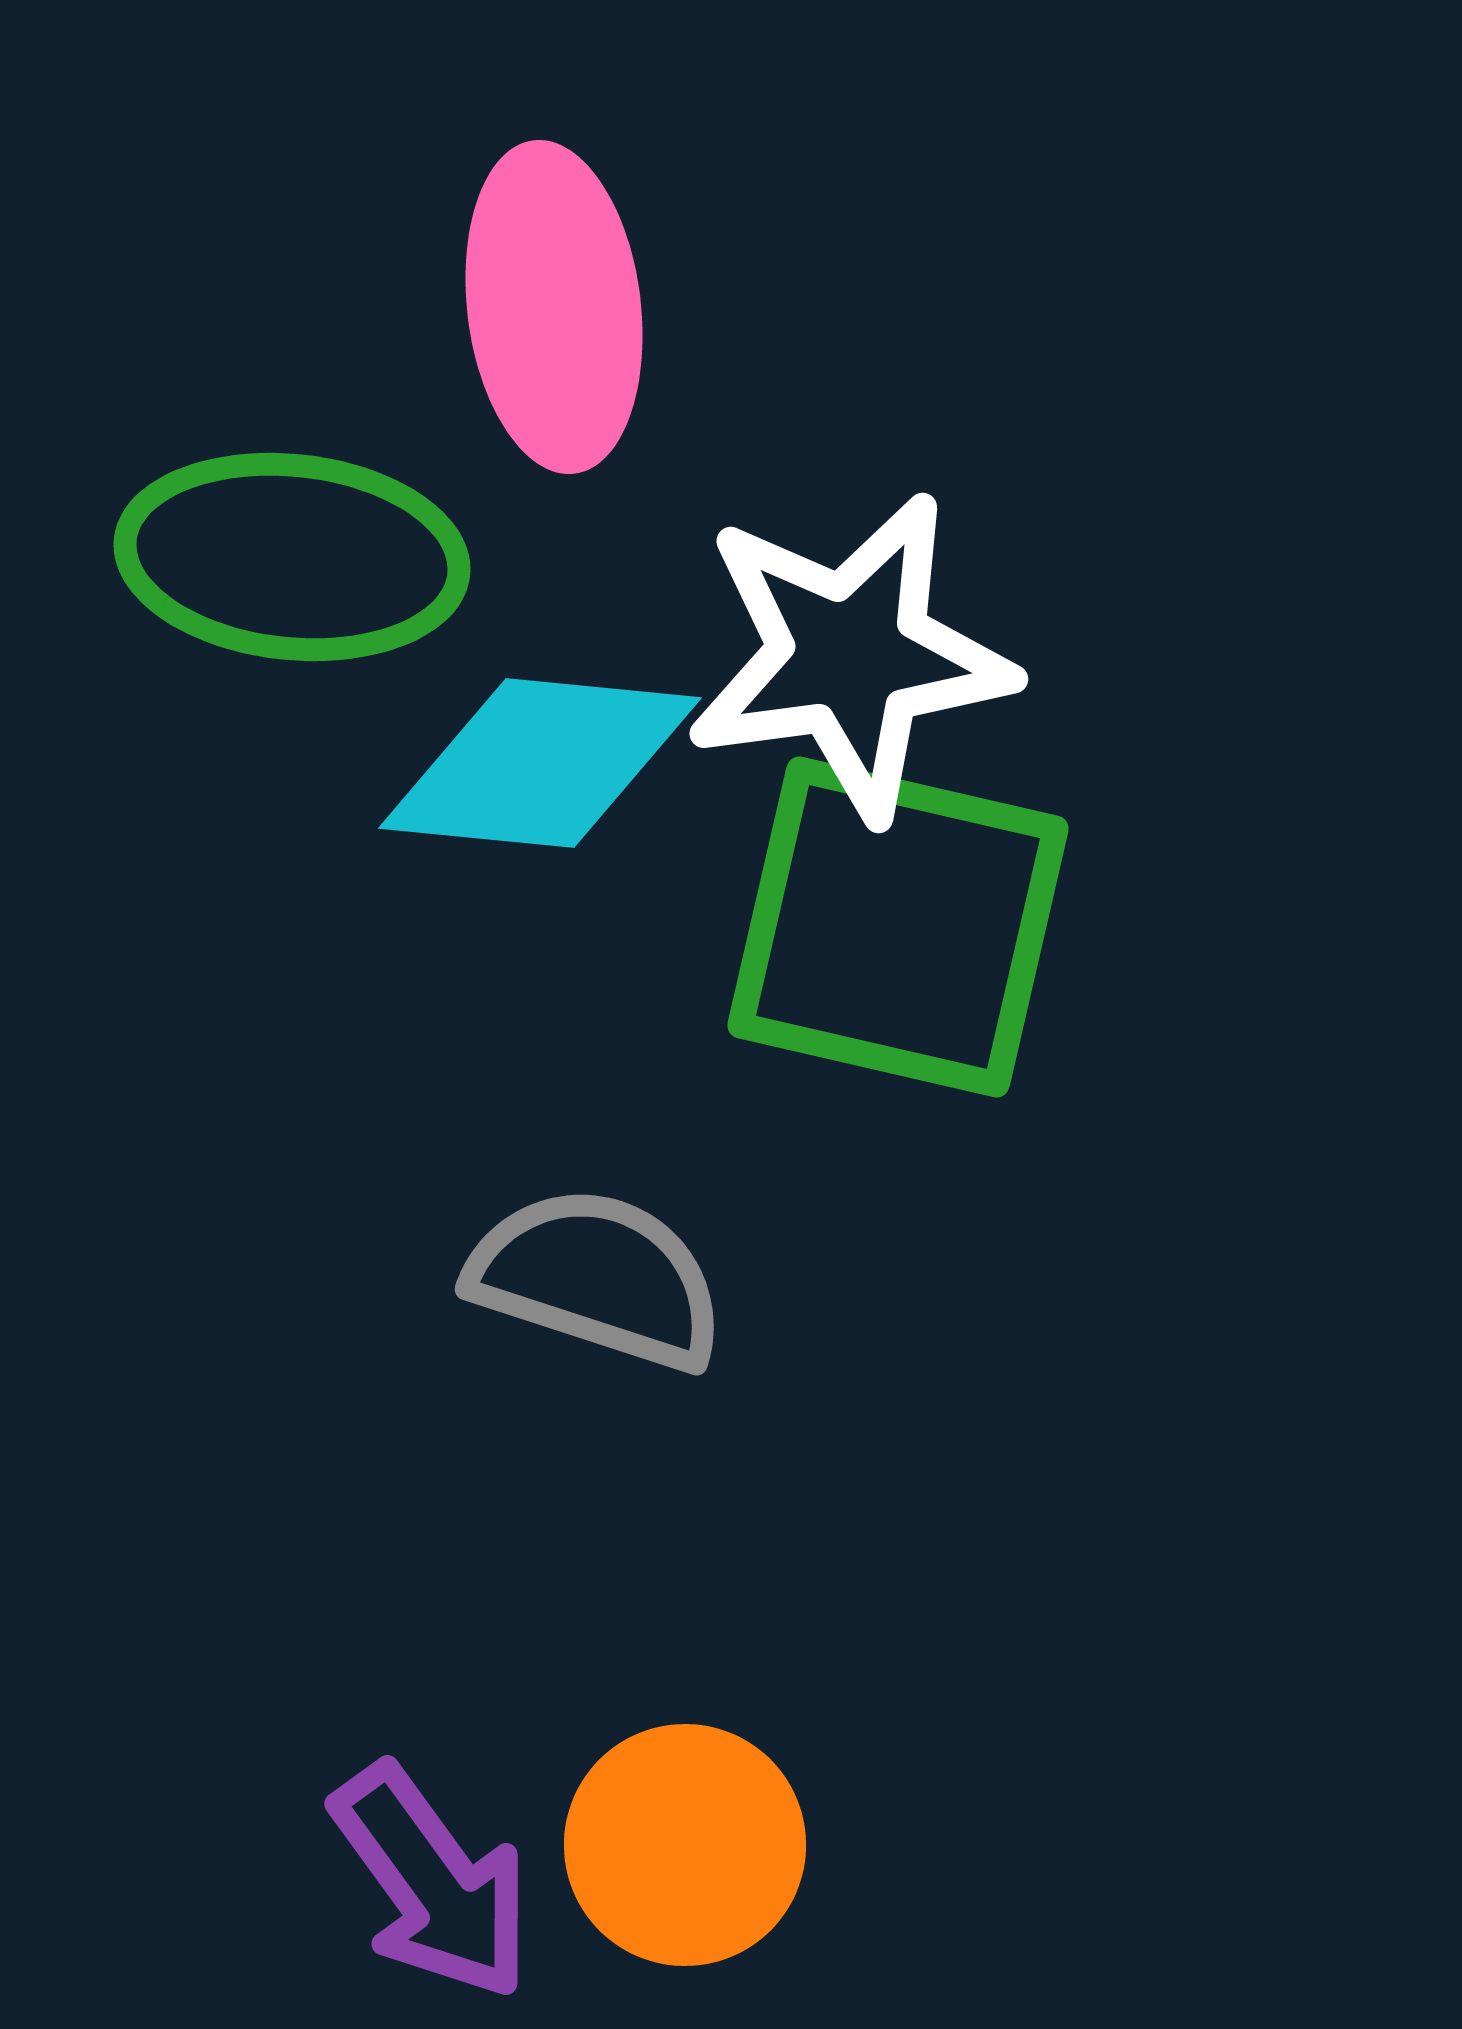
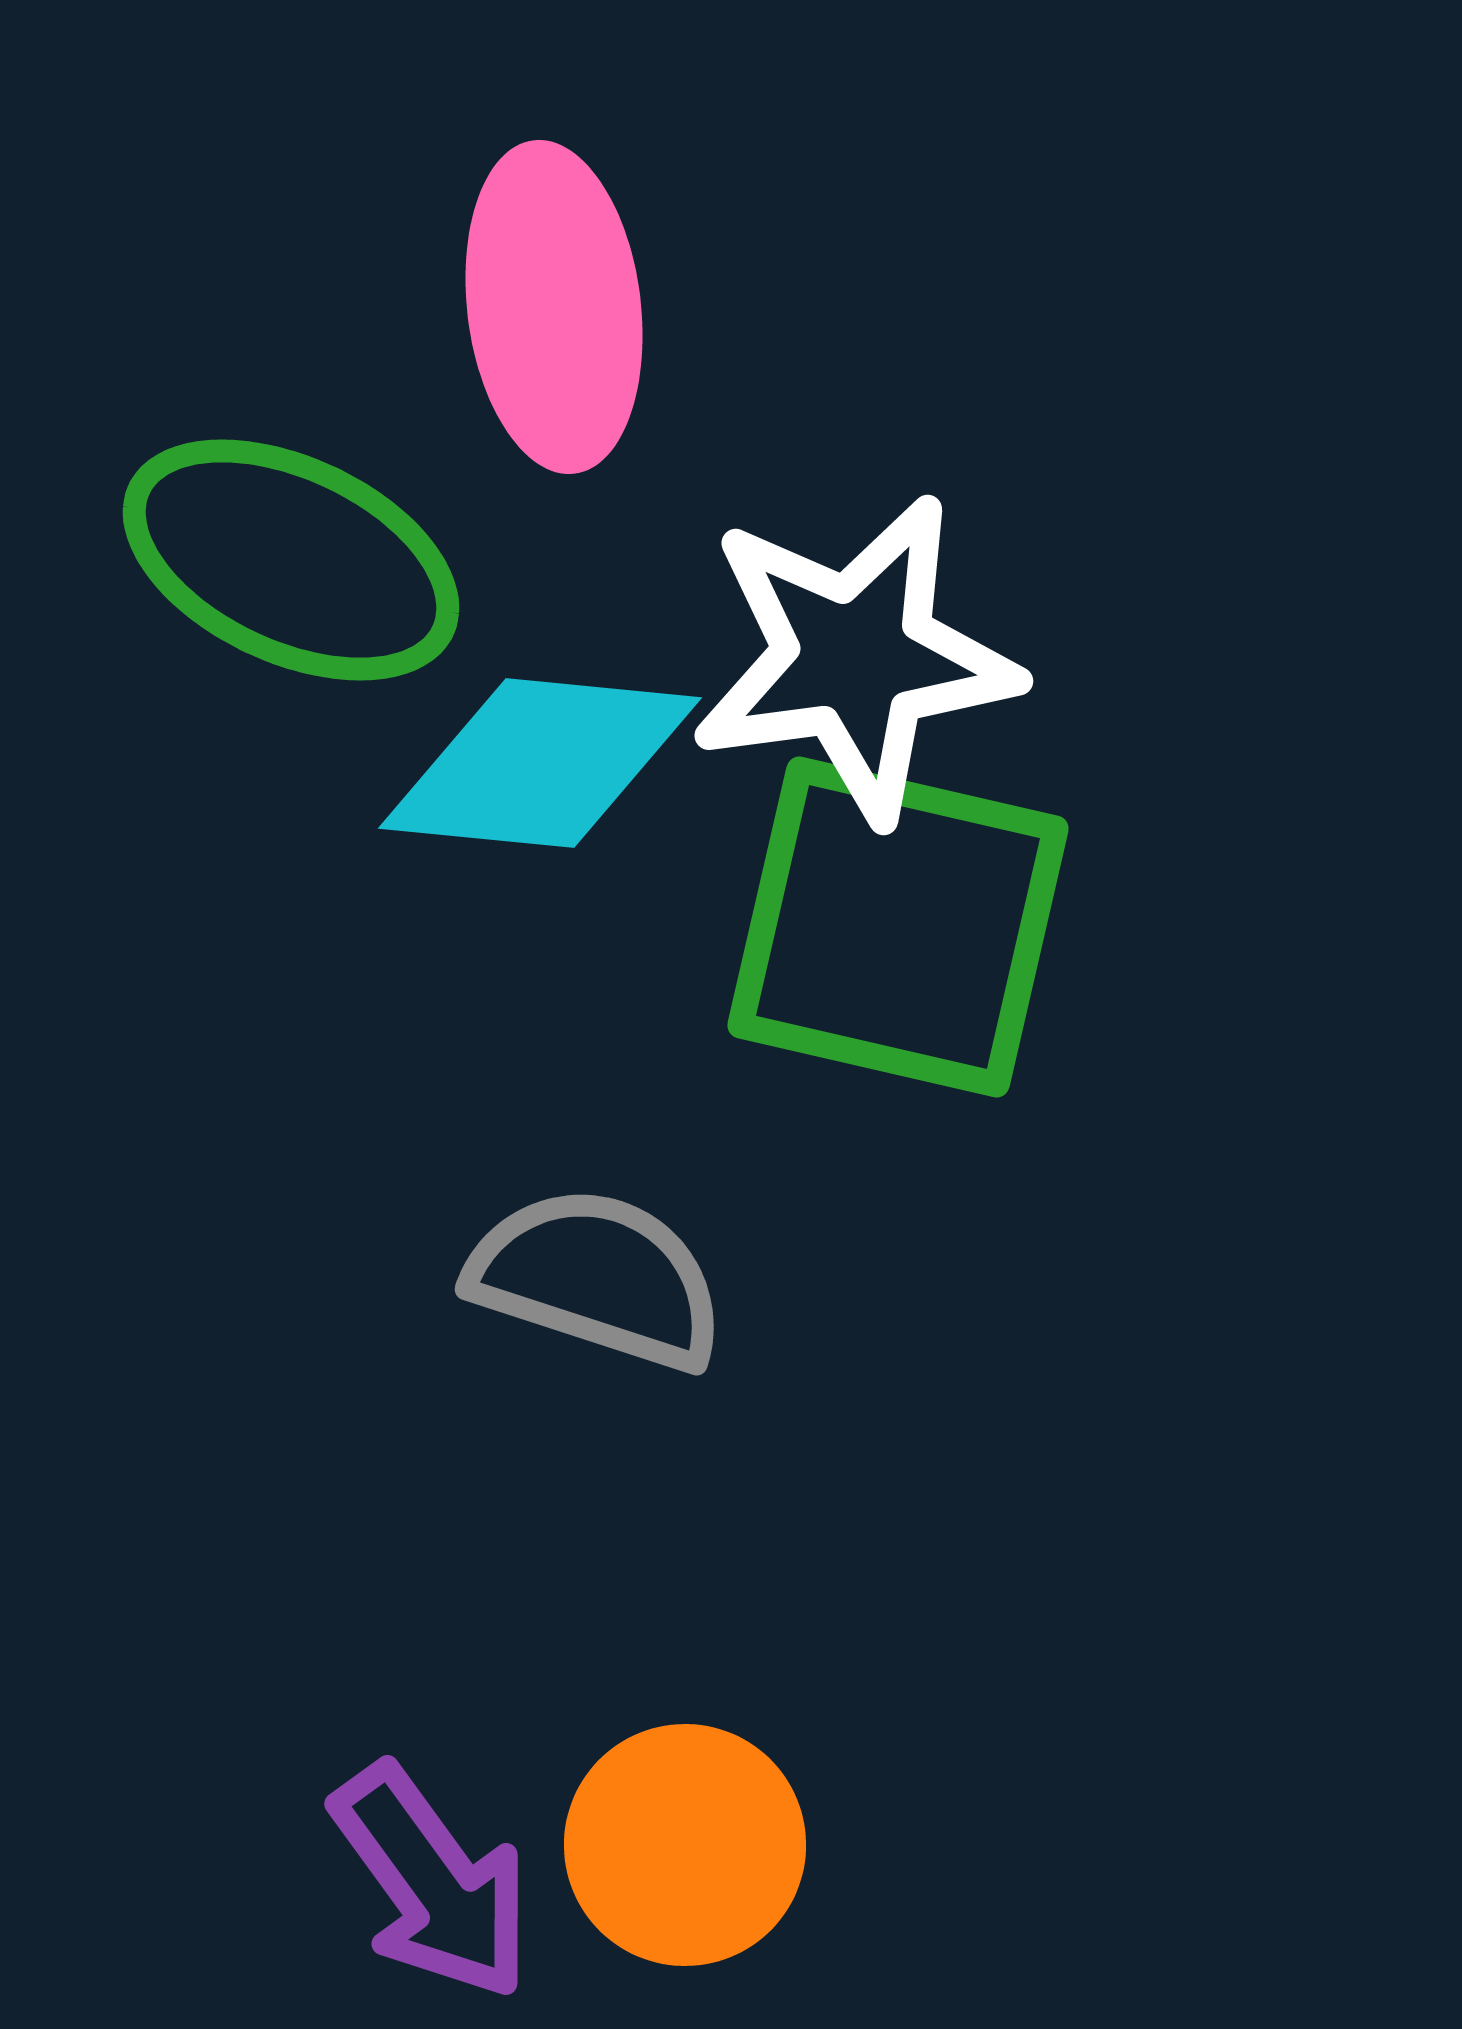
green ellipse: moved 1 px left, 3 px down; rotated 19 degrees clockwise
white star: moved 5 px right, 2 px down
